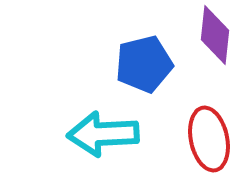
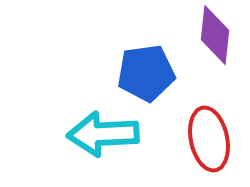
blue pentagon: moved 2 px right, 9 px down; rotated 6 degrees clockwise
